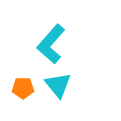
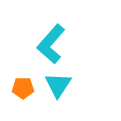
cyan triangle: rotated 12 degrees clockwise
